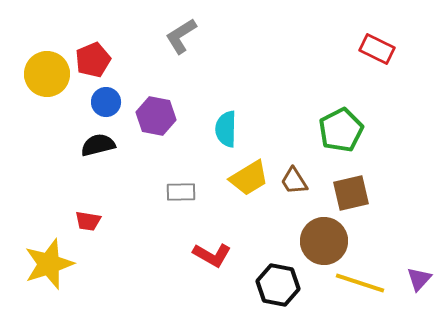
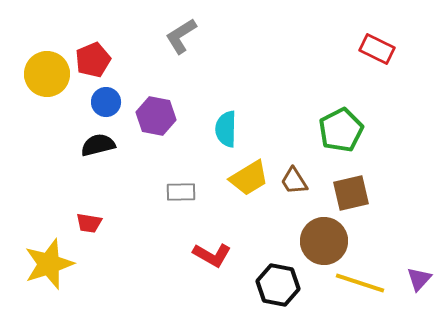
red trapezoid: moved 1 px right, 2 px down
